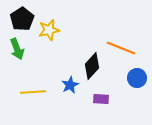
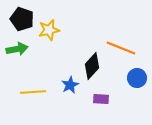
black pentagon: rotated 20 degrees counterclockwise
green arrow: rotated 80 degrees counterclockwise
